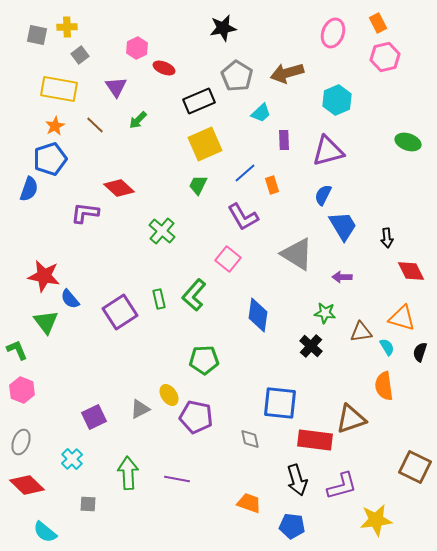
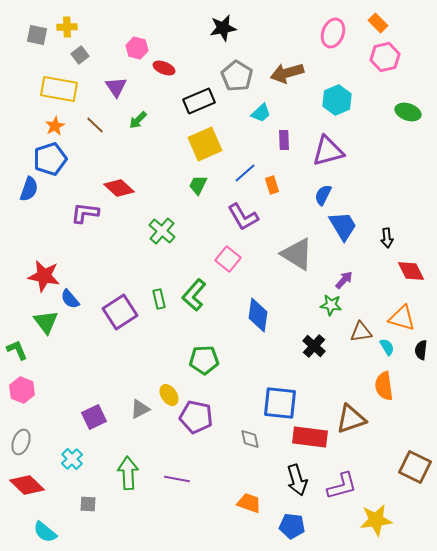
orange rectangle at (378, 23): rotated 18 degrees counterclockwise
pink hexagon at (137, 48): rotated 20 degrees counterclockwise
green ellipse at (408, 142): moved 30 px up
purple arrow at (342, 277): moved 2 px right, 3 px down; rotated 132 degrees clockwise
green star at (325, 313): moved 6 px right, 8 px up
black cross at (311, 346): moved 3 px right
black semicircle at (420, 352): moved 1 px right, 2 px up; rotated 12 degrees counterclockwise
red rectangle at (315, 440): moved 5 px left, 3 px up
